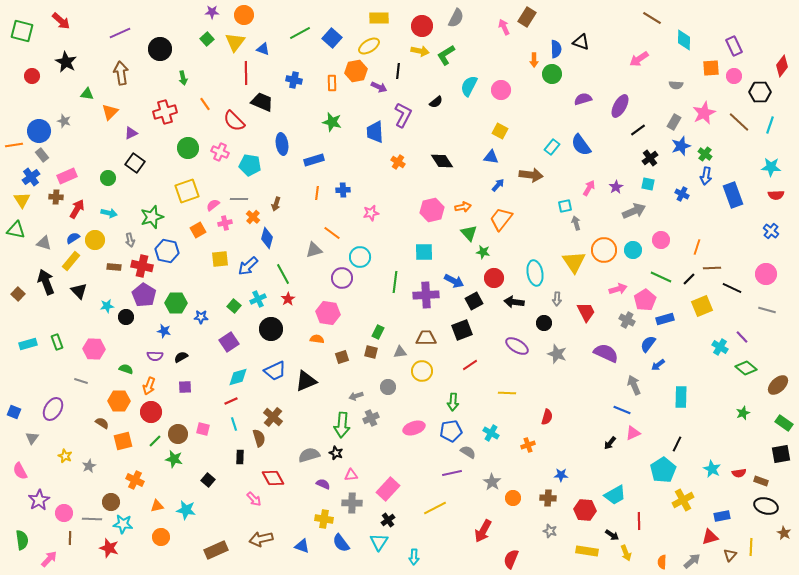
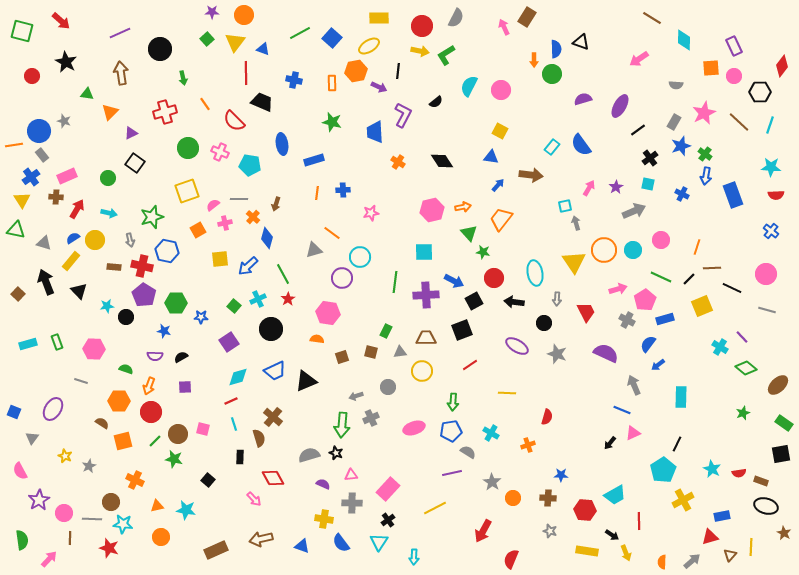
green rectangle at (378, 332): moved 8 px right, 1 px up
